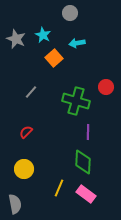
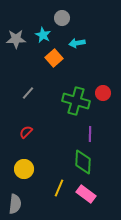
gray circle: moved 8 px left, 5 px down
gray star: rotated 24 degrees counterclockwise
red circle: moved 3 px left, 6 px down
gray line: moved 3 px left, 1 px down
purple line: moved 2 px right, 2 px down
gray semicircle: rotated 18 degrees clockwise
